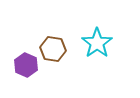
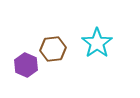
brown hexagon: rotated 15 degrees counterclockwise
